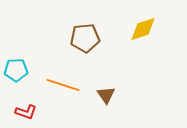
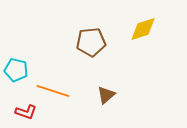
brown pentagon: moved 6 px right, 4 px down
cyan pentagon: rotated 15 degrees clockwise
orange line: moved 10 px left, 6 px down
brown triangle: rotated 24 degrees clockwise
